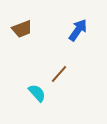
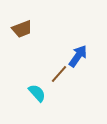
blue arrow: moved 26 px down
